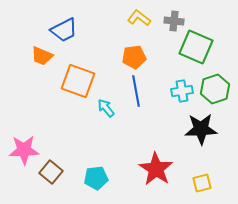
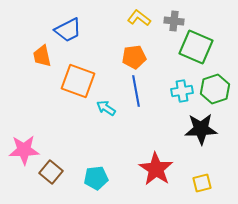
blue trapezoid: moved 4 px right
orange trapezoid: rotated 55 degrees clockwise
cyan arrow: rotated 18 degrees counterclockwise
